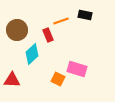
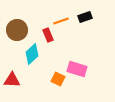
black rectangle: moved 2 px down; rotated 32 degrees counterclockwise
